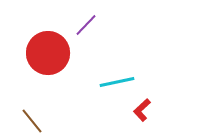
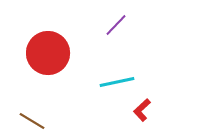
purple line: moved 30 px right
brown line: rotated 20 degrees counterclockwise
